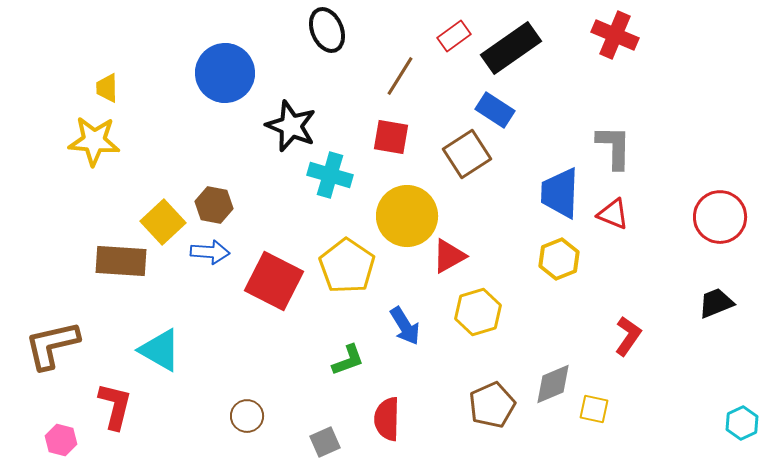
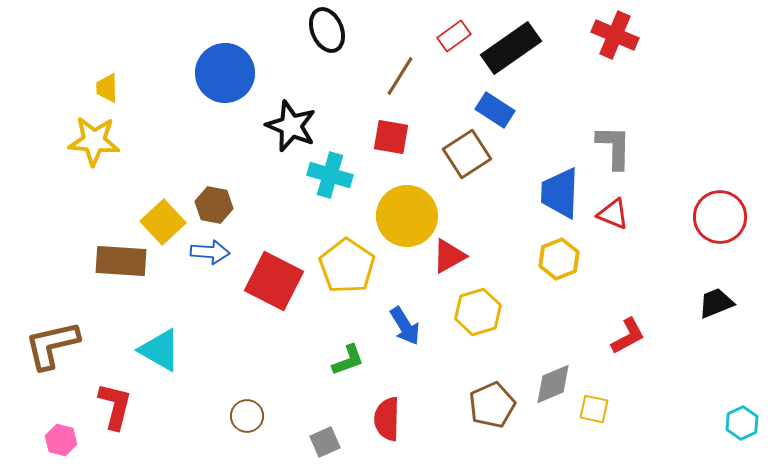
red L-shape at (628, 336): rotated 27 degrees clockwise
